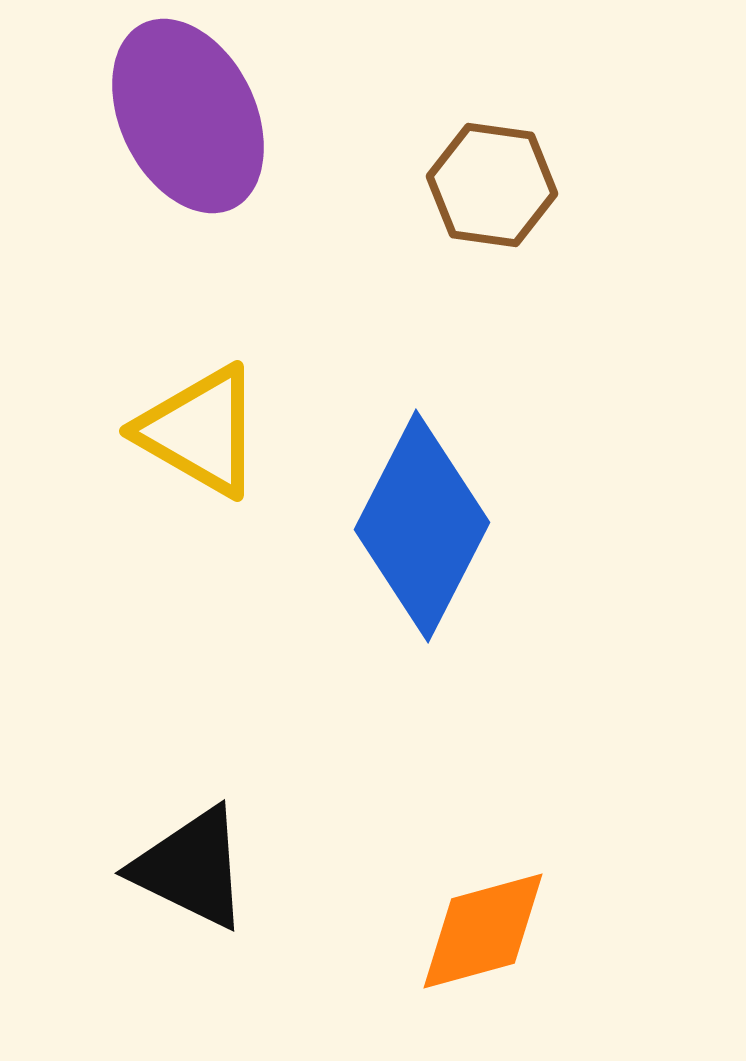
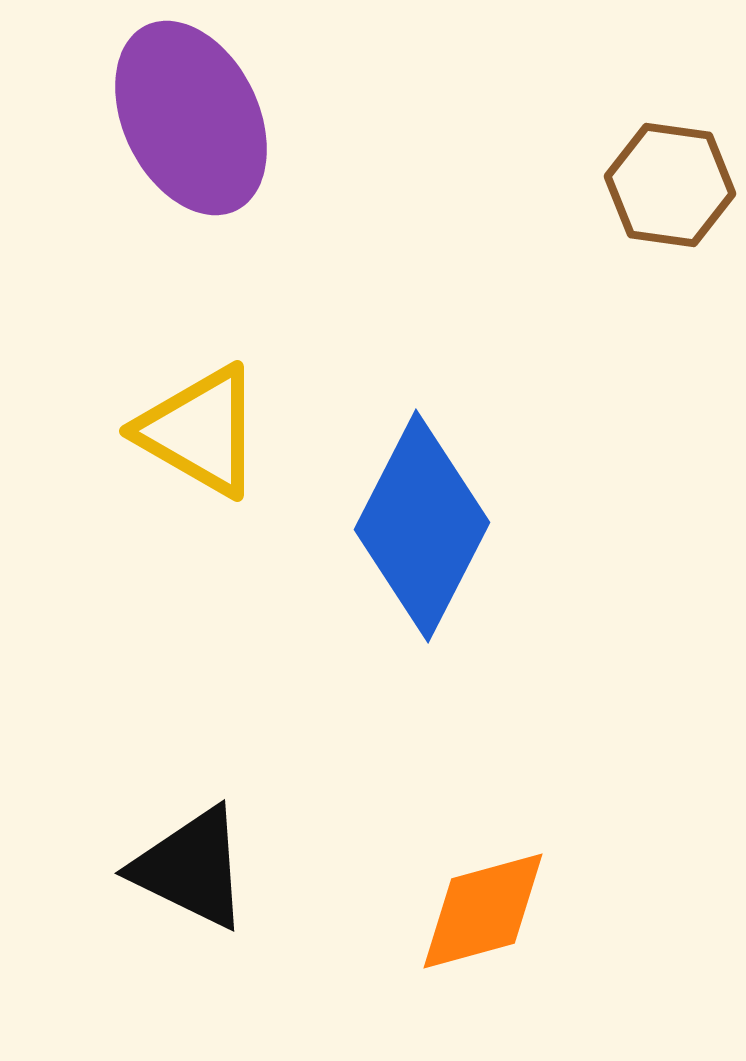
purple ellipse: moved 3 px right, 2 px down
brown hexagon: moved 178 px right
orange diamond: moved 20 px up
